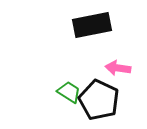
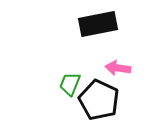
black rectangle: moved 6 px right, 1 px up
green trapezoid: moved 1 px right, 8 px up; rotated 100 degrees counterclockwise
